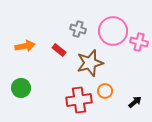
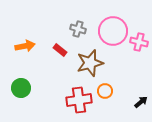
red rectangle: moved 1 px right
black arrow: moved 6 px right
